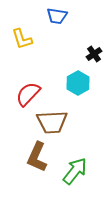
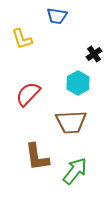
brown trapezoid: moved 19 px right
brown L-shape: rotated 32 degrees counterclockwise
